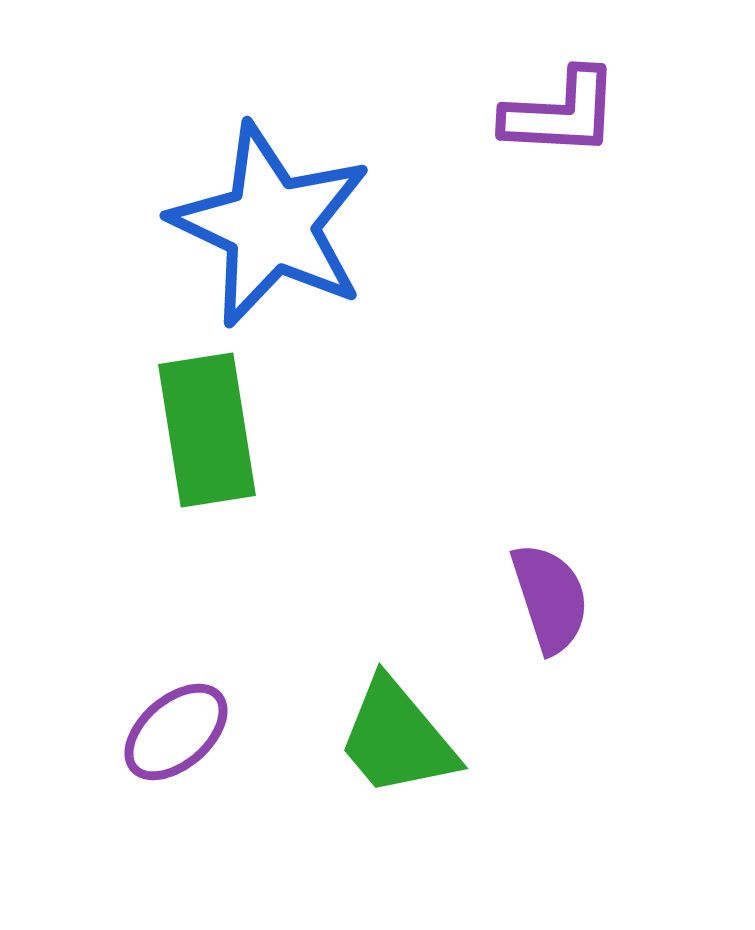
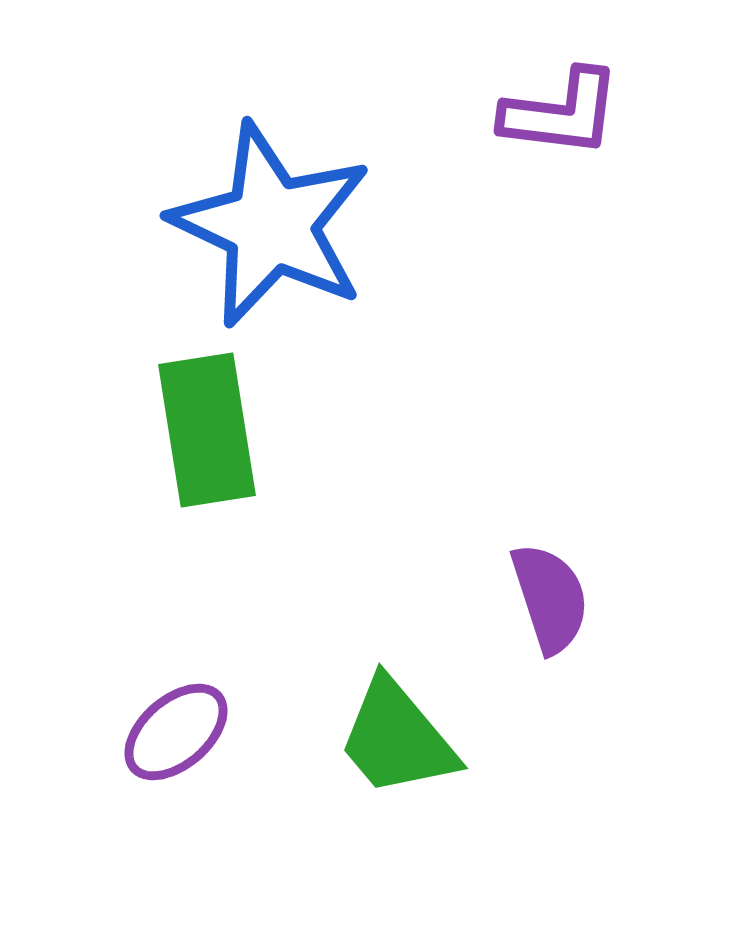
purple L-shape: rotated 4 degrees clockwise
